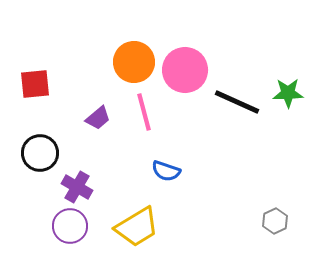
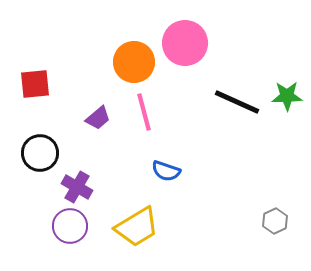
pink circle: moved 27 px up
green star: moved 1 px left, 3 px down
